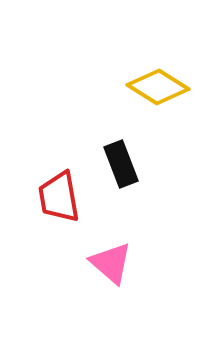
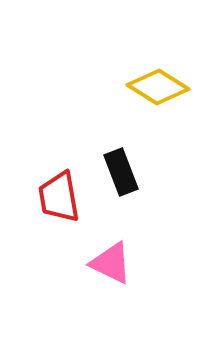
black rectangle: moved 8 px down
pink triangle: rotated 15 degrees counterclockwise
